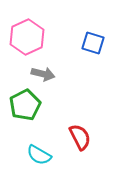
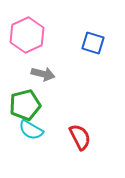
pink hexagon: moved 2 px up
green pentagon: rotated 12 degrees clockwise
cyan semicircle: moved 8 px left, 25 px up
